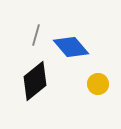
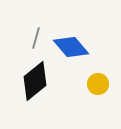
gray line: moved 3 px down
